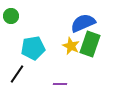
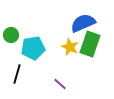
green circle: moved 19 px down
yellow star: moved 1 px left, 1 px down
black line: rotated 18 degrees counterclockwise
purple line: rotated 40 degrees clockwise
